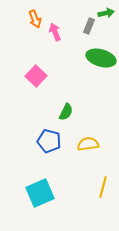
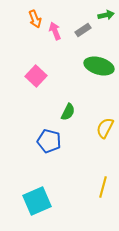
green arrow: moved 2 px down
gray rectangle: moved 6 px left, 4 px down; rotated 35 degrees clockwise
pink arrow: moved 1 px up
green ellipse: moved 2 px left, 8 px down
green semicircle: moved 2 px right
yellow semicircle: moved 17 px right, 16 px up; rotated 55 degrees counterclockwise
cyan square: moved 3 px left, 8 px down
